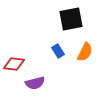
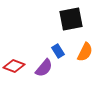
red diamond: moved 2 px down; rotated 15 degrees clockwise
purple semicircle: moved 9 px right, 15 px up; rotated 36 degrees counterclockwise
